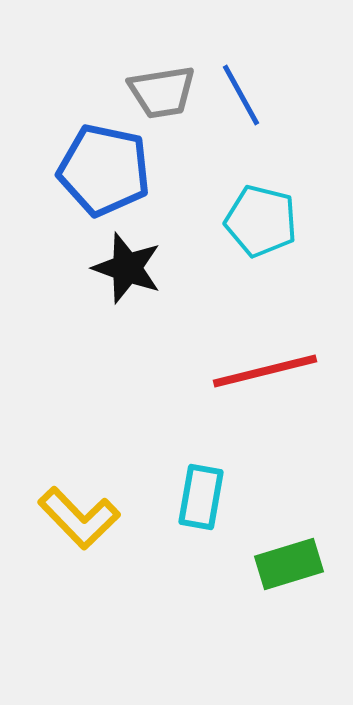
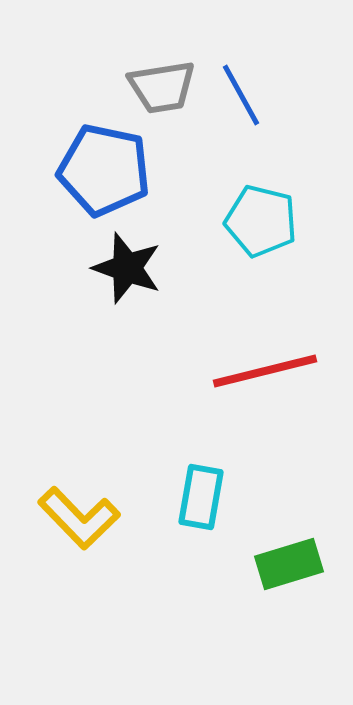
gray trapezoid: moved 5 px up
